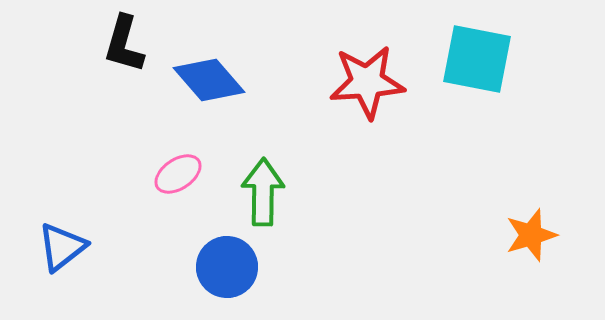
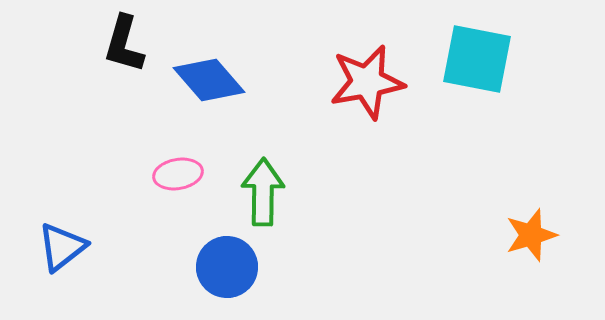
red star: rotated 6 degrees counterclockwise
pink ellipse: rotated 24 degrees clockwise
